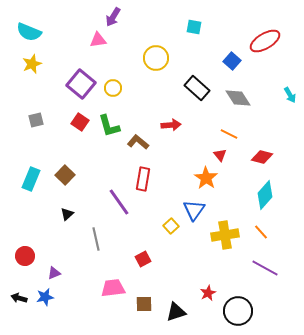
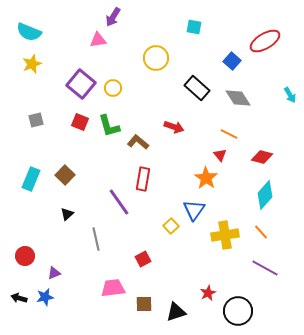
red square at (80, 122): rotated 12 degrees counterclockwise
red arrow at (171, 125): moved 3 px right, 2 px down; rotated 24 degrees clockwise
